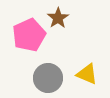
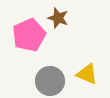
brown star: rotated 20 degrees counterclockwise
gray circle: moved 2 px right, 3 px down
